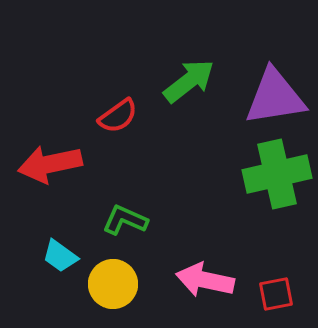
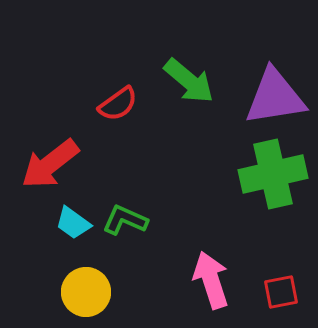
green arrow: rotated 78 degrees clockwise
red semicircle: moved 12 px up
red arrow: rotated 26 degrees counterclockwise
green cross: moved 4 px left
cyan trapezoid: moved 13 px right, 33 px up
pink arrow: moved 6 px right; rotated 60 degrees clockwise
yellow circle: moved 27 px left, 8 px down
red square: moved 5 px right, 2 px up
